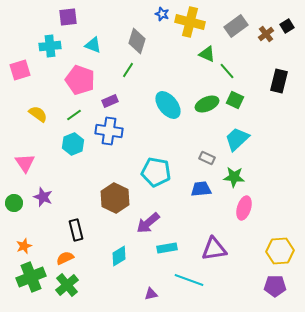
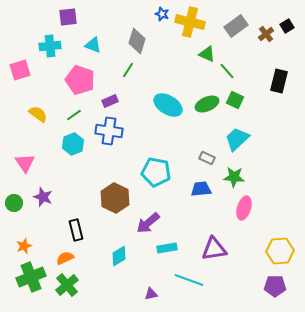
cyan ellipse at (168, 105): rotated 20 degrees counterclockwise
